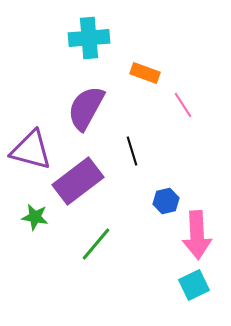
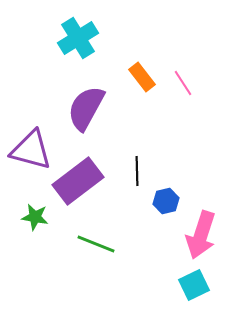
cyan cross: moved 11 px left; rotated 27 degrees counterclockwise
orange rectangle: moved 3 px left, 4 px down; rotated 32 degrees clockwise
pink line: moved 22 px up
black line: moved 5 px right, 20 px down; rotated 16 degrees clockwise
pink arrow: moved 4 px right; rotated 21 degrees clockwise
green line: rotated 72 degrees clockwise
